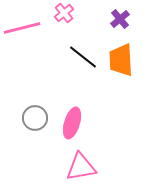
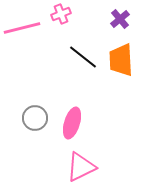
pink cross: moved 3 px left, 1 px down; rotated 18 degrees clockwise
pink triangle: rotated 16 degrees counterclockwise
